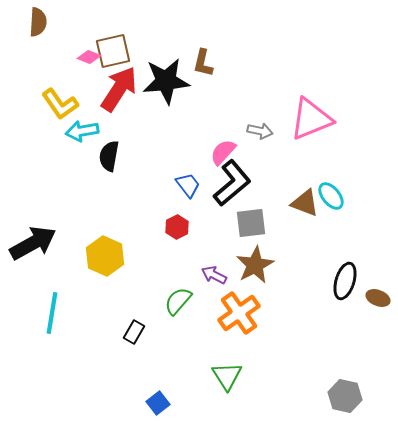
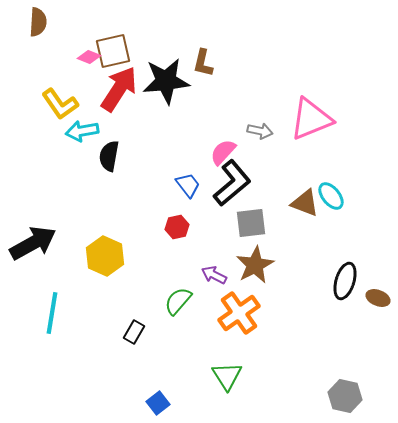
red hexagon: rotated 15 degrees clockwise
